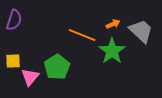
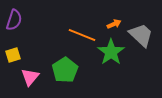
orange arrow: moved 1 px right
gray trapezoid: moved 4 px down
green star: moved 1 px left, 1 px down
yellow square: moved 6 px up; rotated 14 degrees counterclockwise
green pentagon: moved 8 px right, 3 px down
